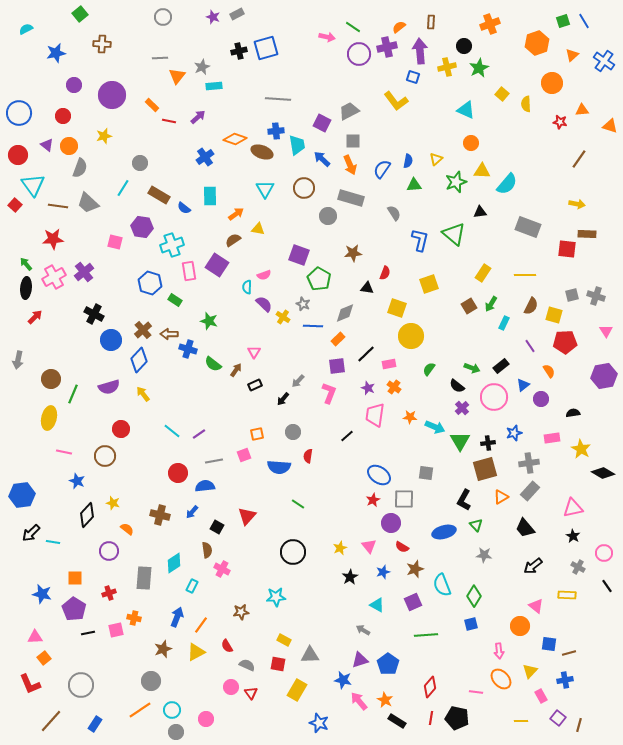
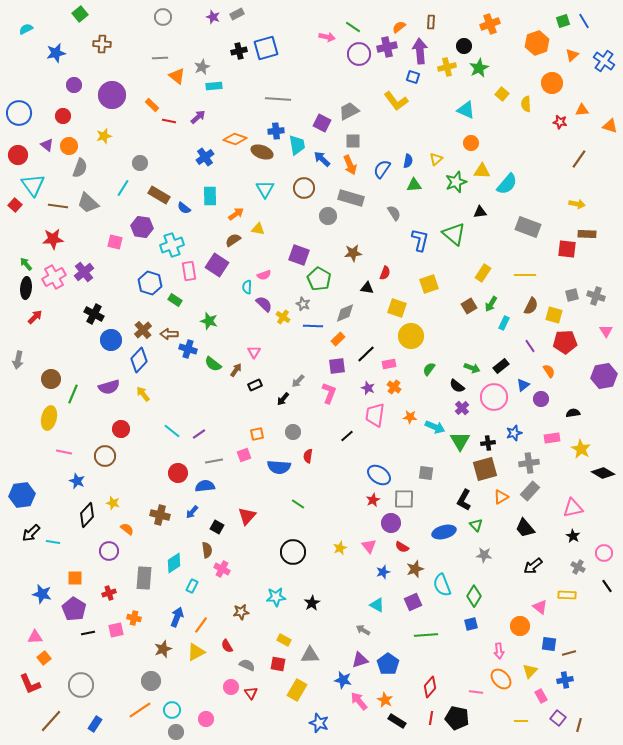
orange triangle at (177, 76): rotated 30 degrees counterclockwise
black star at (350, 577): moved 38 px left, 26 px down
pink triangle at (536, 606): moved 4 px right, 1 px down
